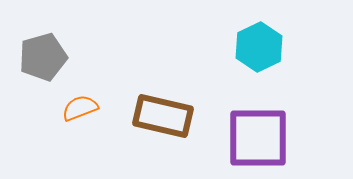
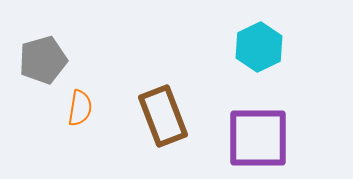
gray pentagon: moved 3 px down
orange semicircle: rotated 120 degrees clockwise
brown rectangle: rotated 56 degrees clockwise
